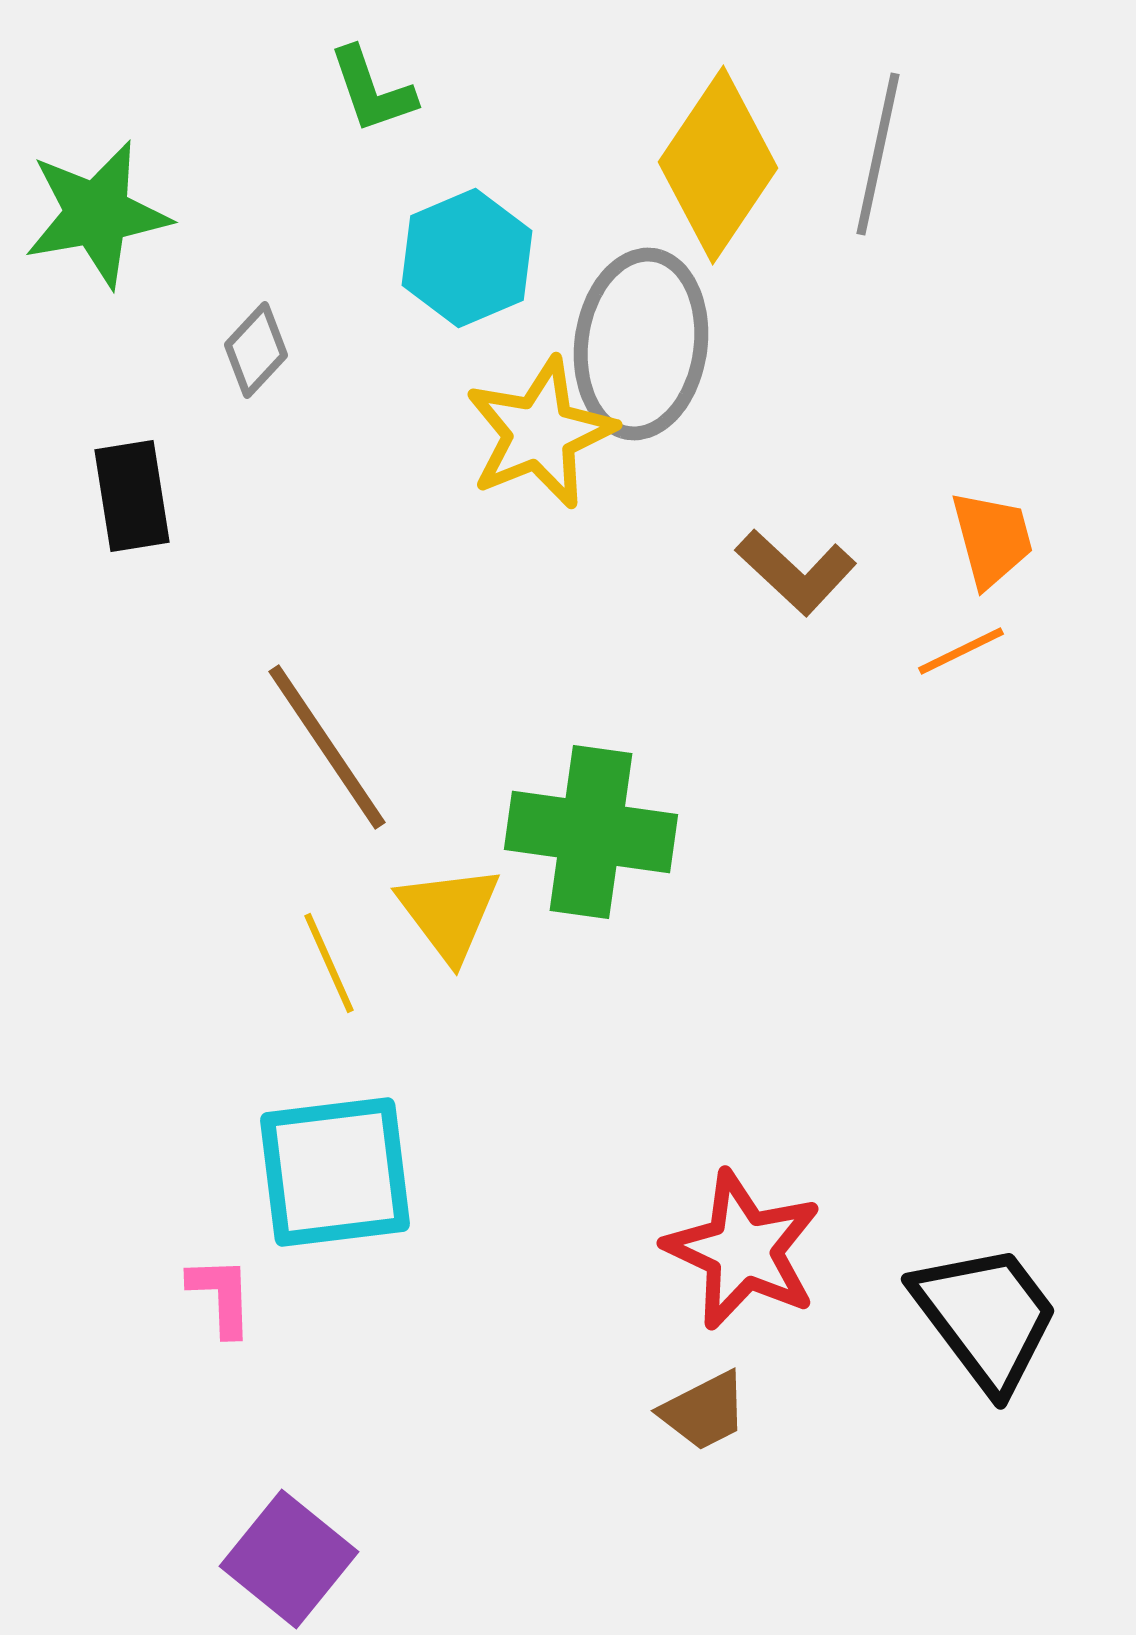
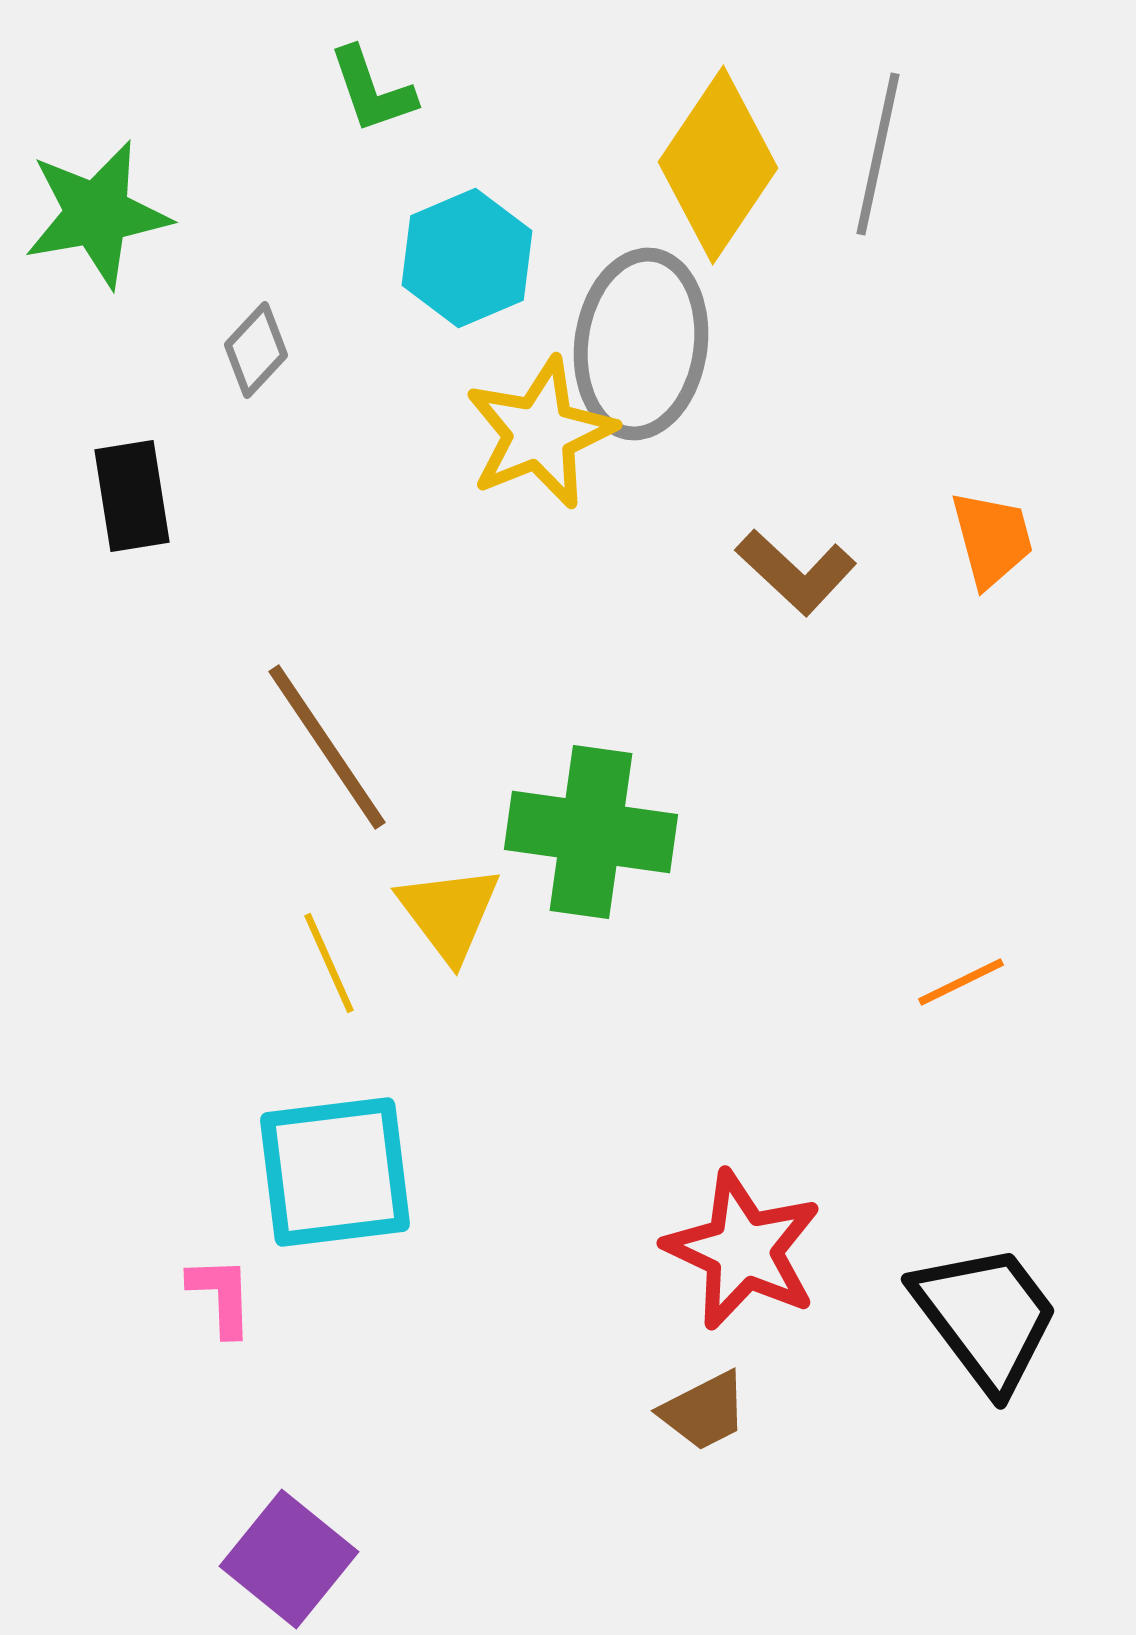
orange line: moved 331 px down
